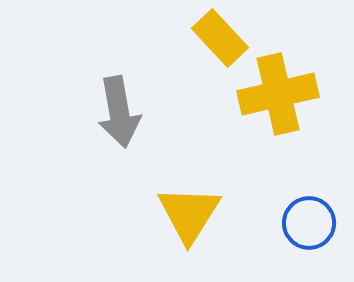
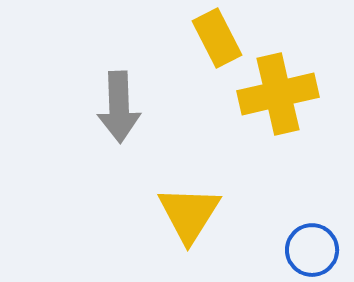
yellow rectangle: moved 3 px left; rotated 16 degrees clockwise
gray arrow: moved 5 px up; rotated 8 degrees clockwise
blue circle: moved 3 px right, 27 px down
